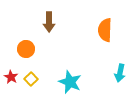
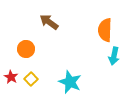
brown arrow: rotated 126 degrees clockwise
cyan arrow: moved 6 px left, 17 px up
